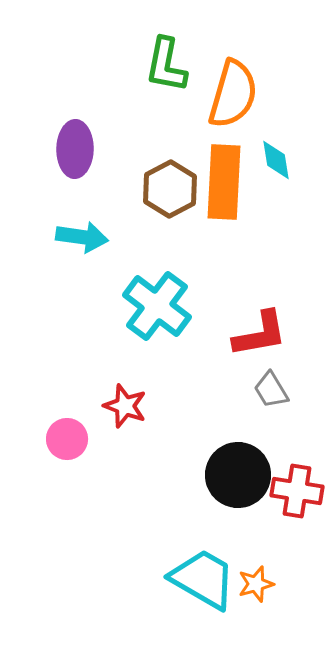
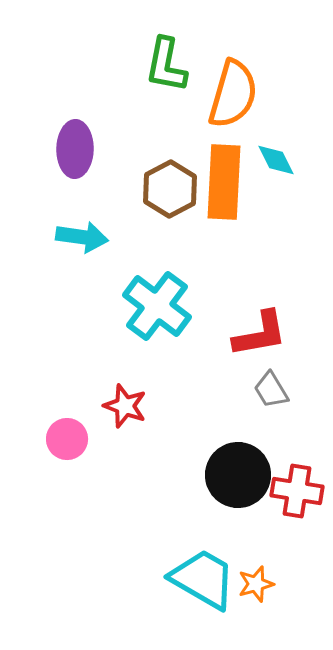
cyan diamond: rotated 18 degrees counterclockwise
